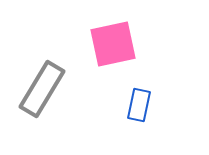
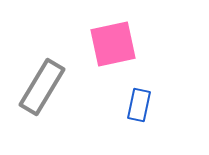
gray rectangle: moved 2 px up
